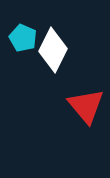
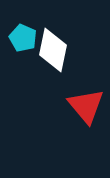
white diamond: rotated 15 degrees counterclockwise
